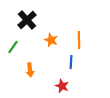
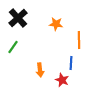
black cross: moved 9 px left, 2 px up
orange star: moved 5 px right, 16 px up; rotated 16 degrees counterclockwise
blue line: moved 1 px down
orange arrow: moved 10 px right
red star: moved 6 px up
